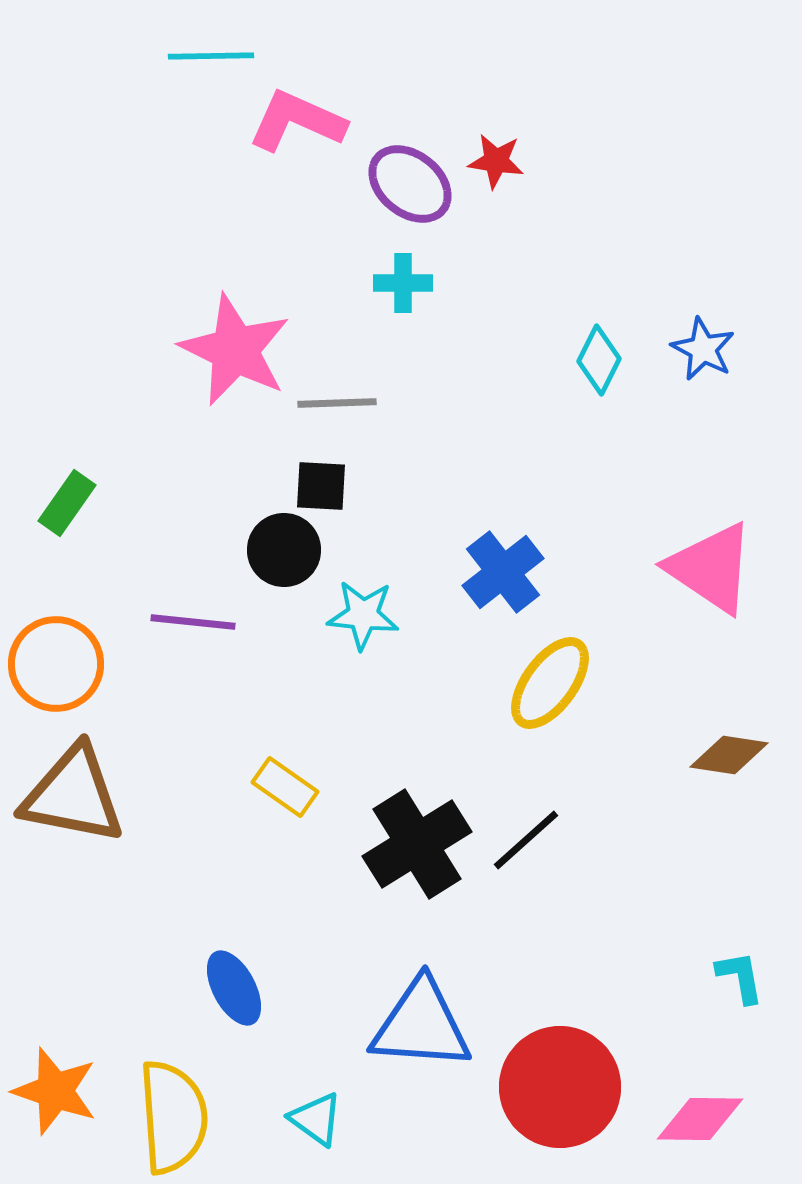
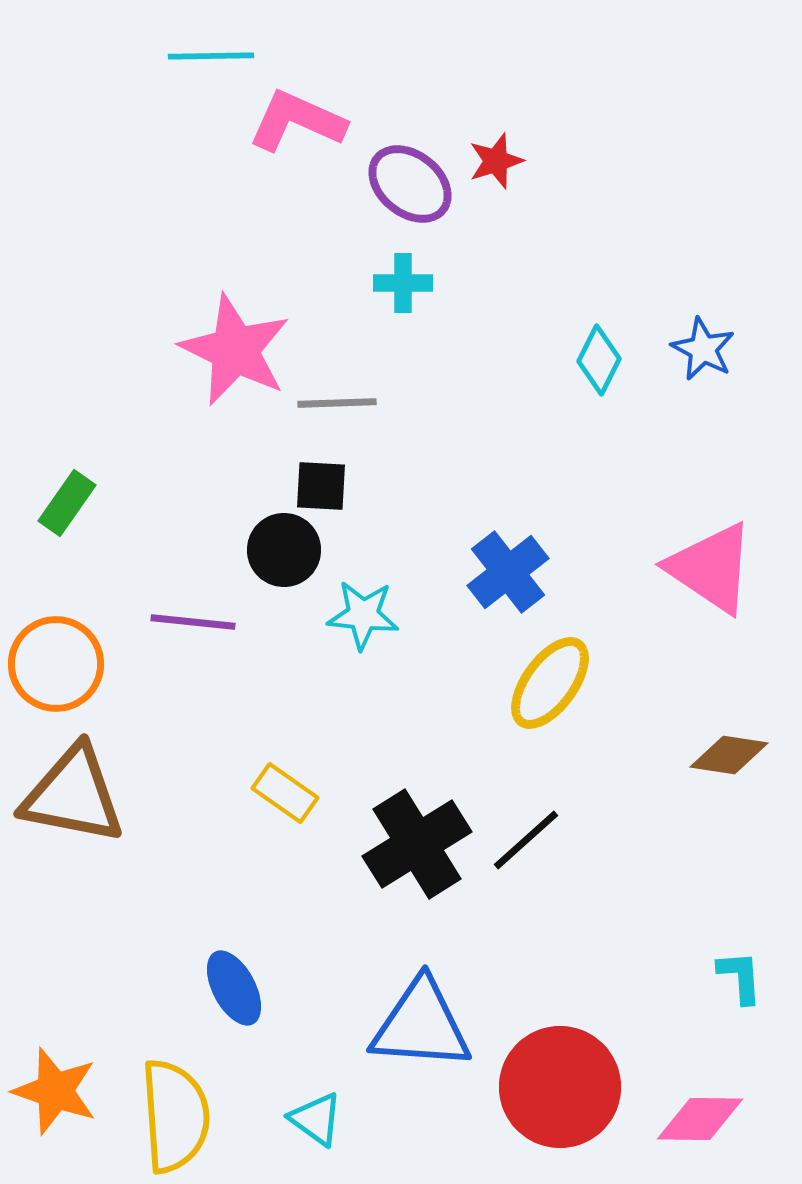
red star: rotated 26 degrees counterclockwise
blue cross: moved 5 px right
yellow rectangle: moved 6 px down
cyan L-shape: rotated 6 degrees clockwise
yellow semicircle: moved 2 px right, 1 px up
